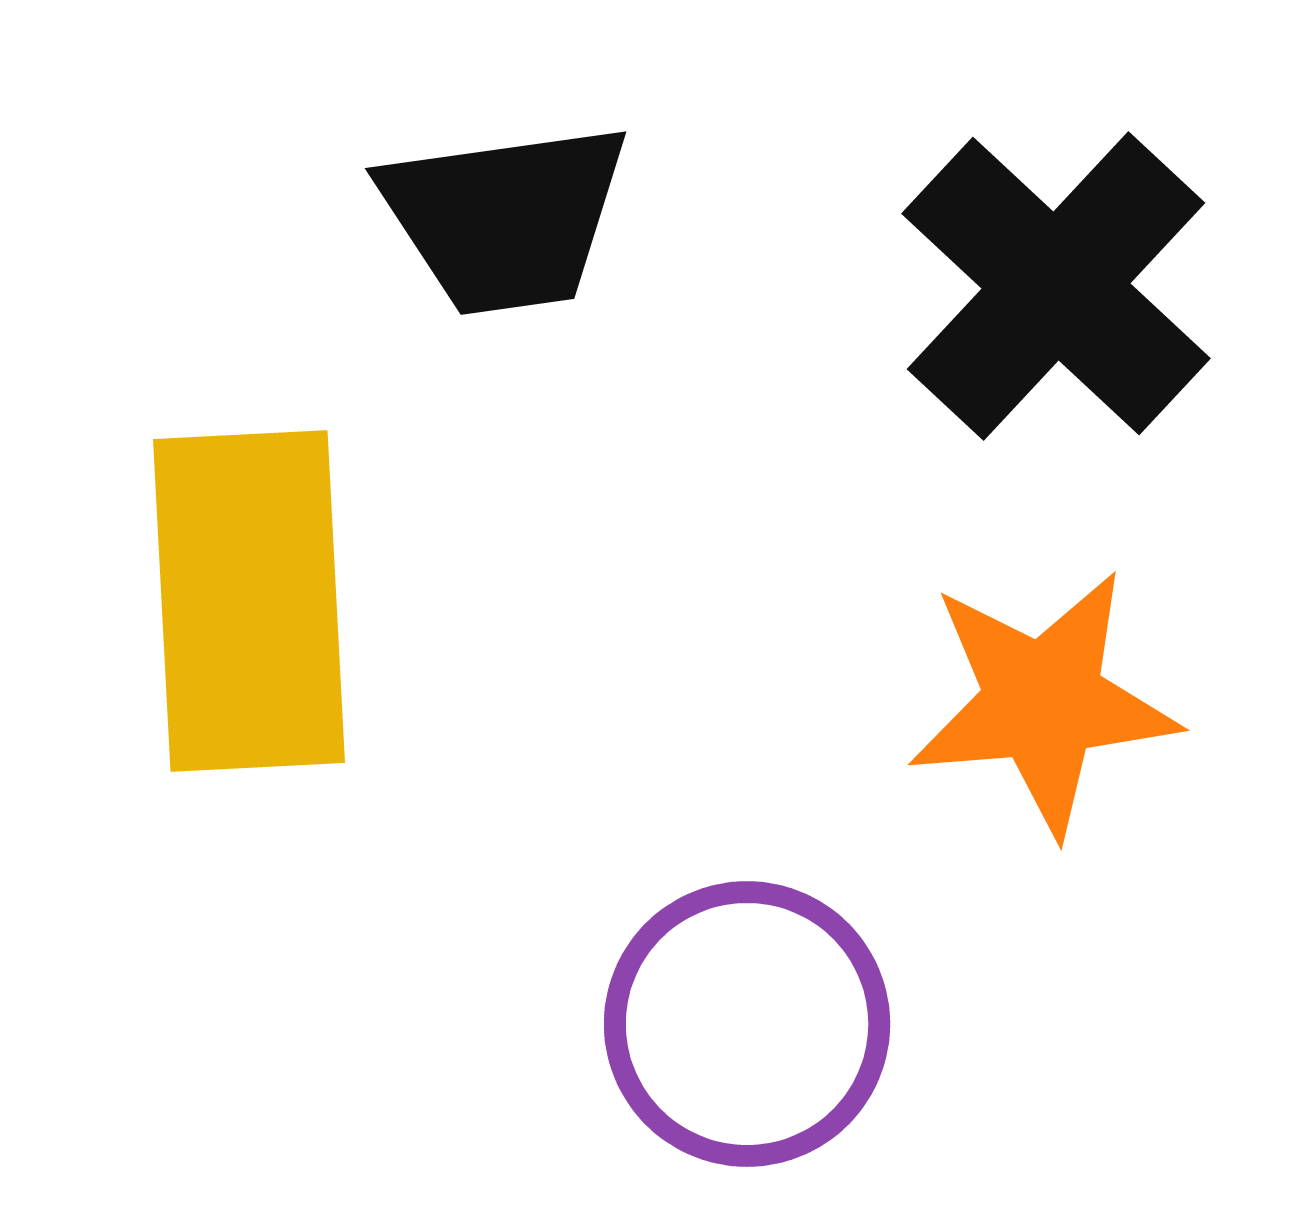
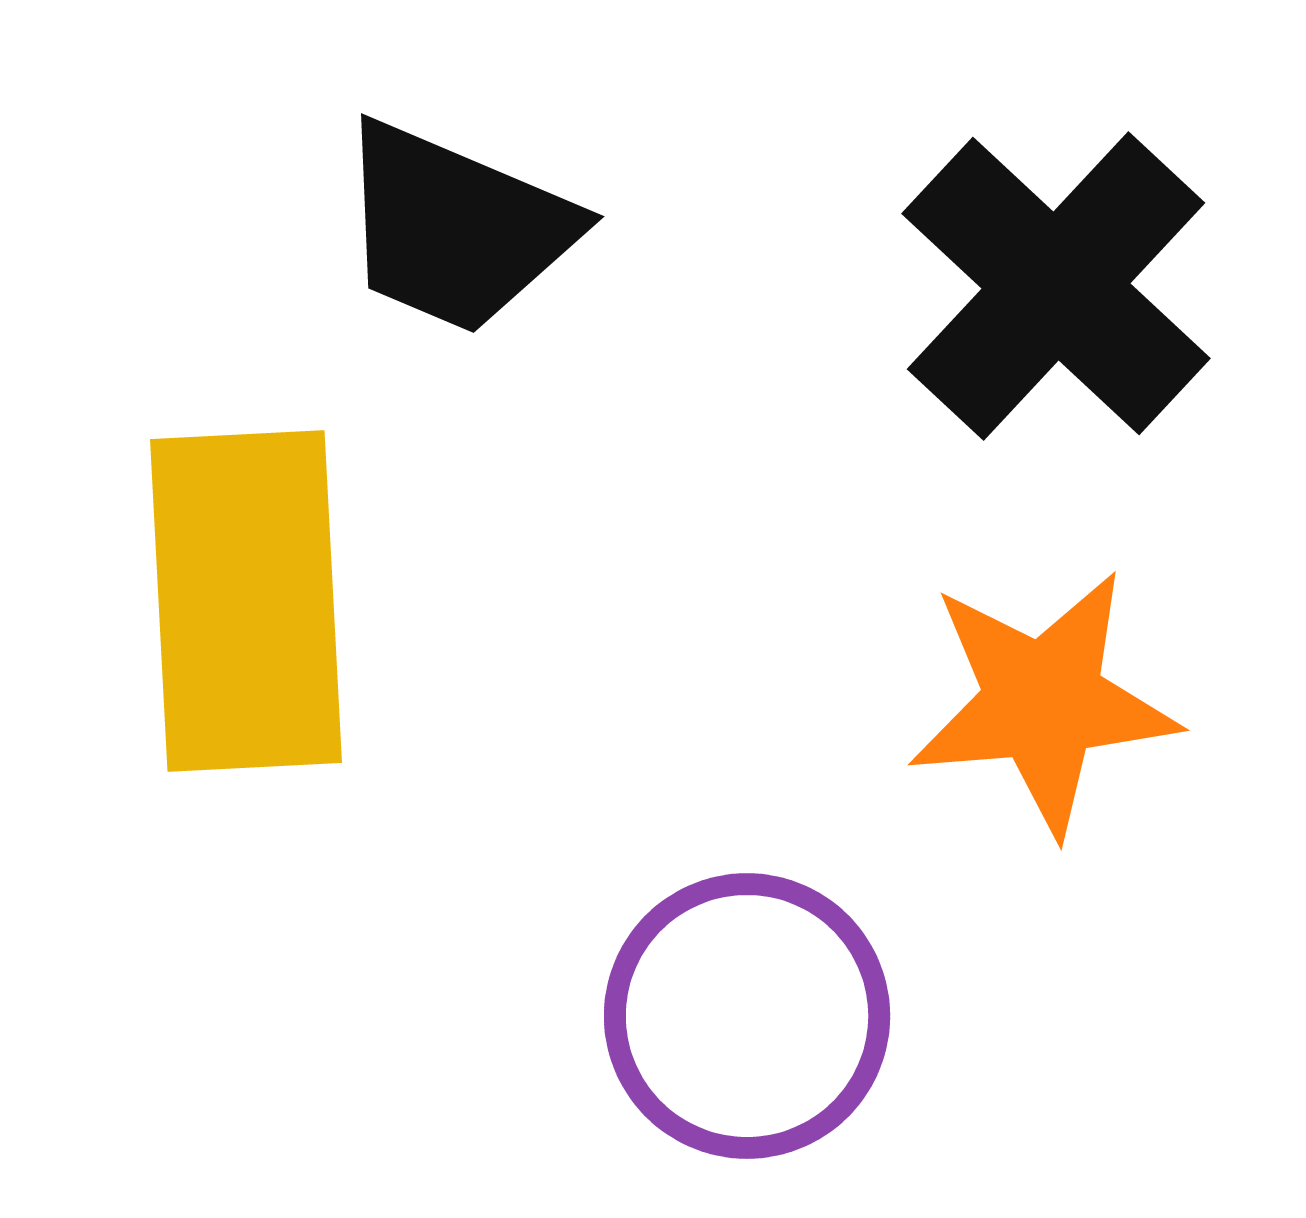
black trapezoid: moved 49 px left, 10 px down; rotated 31 degrees clockwise
yellow rectangle: moved 3 px left
purple circle: moved 8 px up
